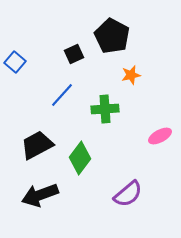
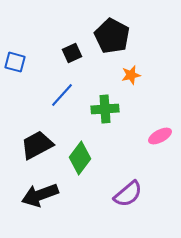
black square: moved 2 px left, 1 px up
blue square: rotated 25 degrees counterclockwise
